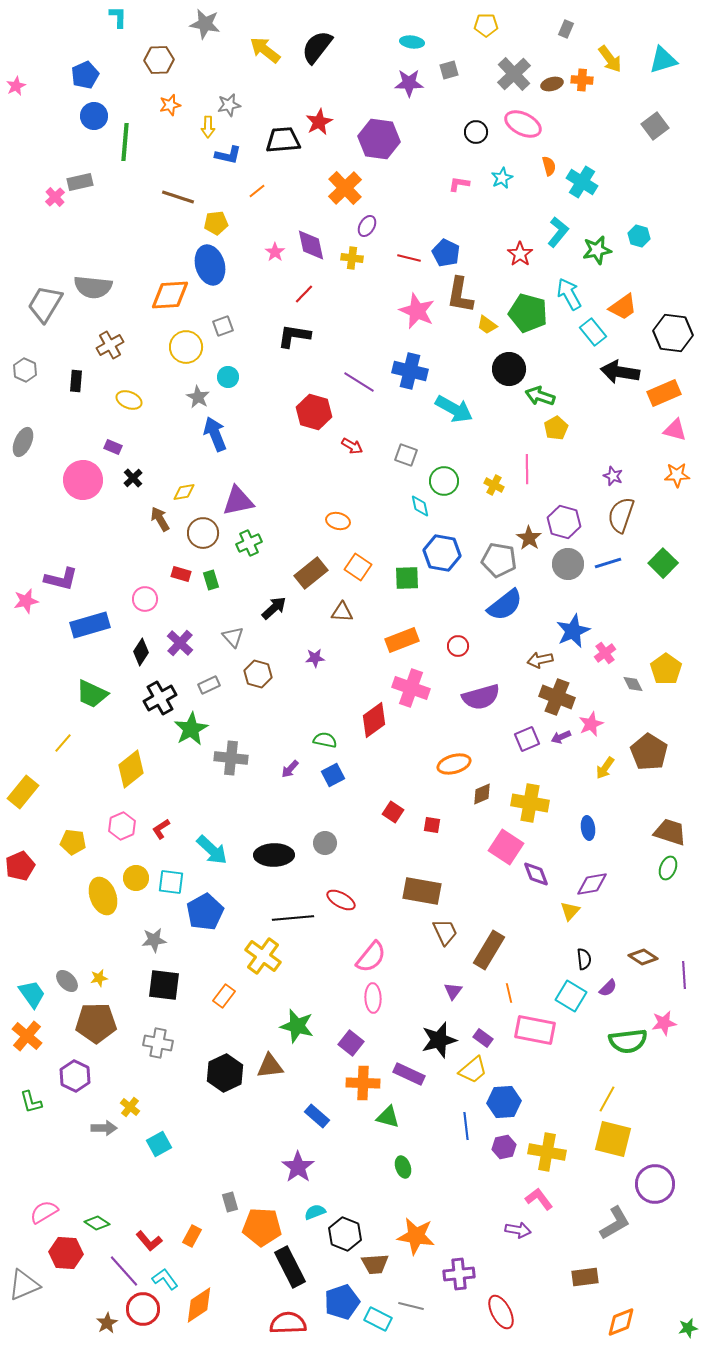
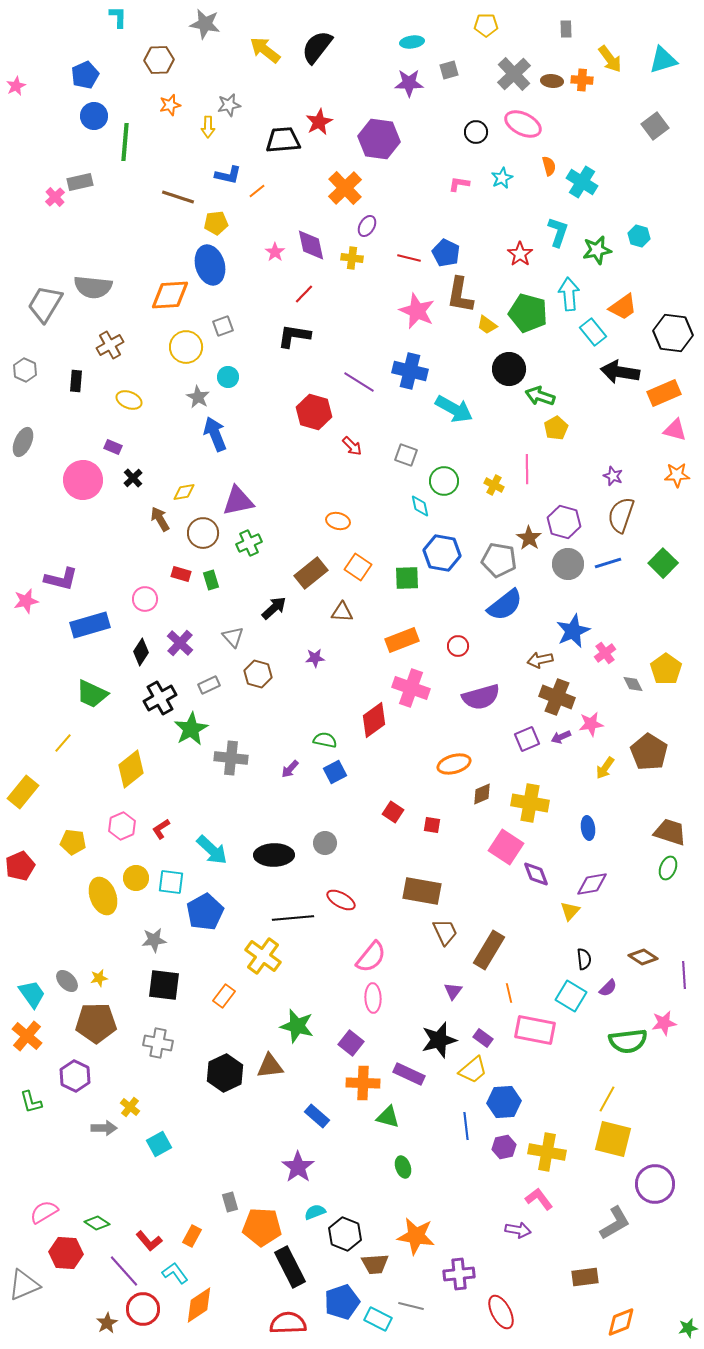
gray rectangle at (566, 29): rotated 24 degrees counterclockwise
cyan ellipse at (412, 42): rotated 15 degrees counterclockwise
brown ellipse at (552, 84): moved 3 px up; rotated 20 degrees clockwise
blue L-shape at (228, 155): moved 20 px down
cyan L-shape at (558, 232): rotated 20 degrees counterclockwise
cyan arrow at (569, 294): rotated 24 degrees clockwise
red arrow at (352, 446): rotated 15 degrees clockwise
pink star at (591, 724): rotated 15 degrees clockwise
blue square at (333, 775): moved 2 px right, 3 px up
cyan L-shape at (165, 1279): moved 10 px right, 6 px up
